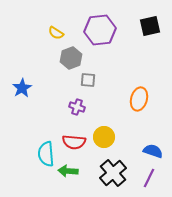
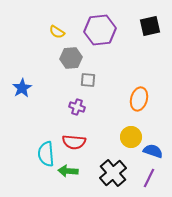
yellow semicircle: moved 1 px right, 1 px up
gray hexagon: rotated 15 degrees clockwise
yellow circle: moved 27 px right
